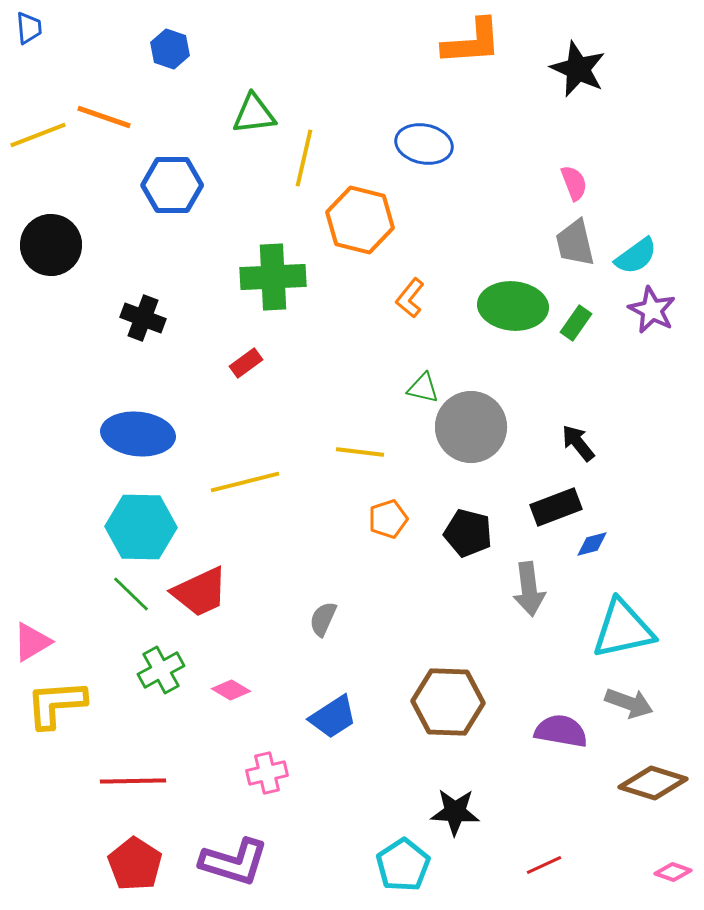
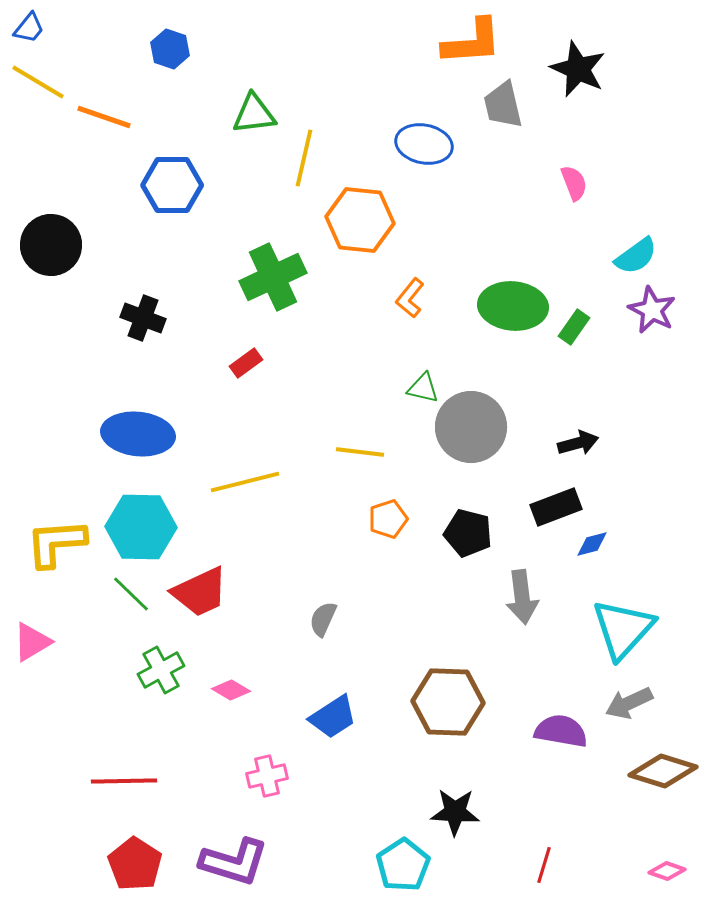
blue trapezoid at (29, 28): rotated 44 degrees clockwise
yellow line at (38, 135): moved 53 px up; rotated 52 degrees clockwise
orange hexagon at (360, 220): rotated 8 degrees counterclockwise
gray trapezoid at (575, 243): moved 72 px left, 138 px up
green cross at (273, 277): rotated 22 degrees counterclockwise
green rectangle at (576, 323): moved 2 px left, 4 px down
black arrow at (578, 443): rotated 114 degrees clockwise
gray arrow at (529, 589): moved 7 px left, 8 px down
cyan triangle at (623, 629): rotated 36 degrees counterclockwise
gray arrow at (629, 703): rotated 135 degrees clockwise
yellow L-shape at (56, 704): moved 161 px up
pink cross at (267, 773): moved 3 px down
red line at (133, 781): moved 9 px left
brown diamond at (653, 783): moved 10 px right, 12 px up
red line at (544, 865): rotated 48 degrees counterclockwise
pink diamond at (673, 872): moved 6 px left, 1 px up
